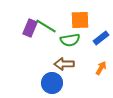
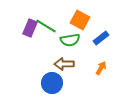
orange square: rotated 30 degrees clockwise
